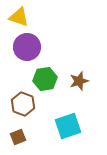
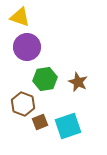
yellow triangle: moved 1 px right
brown star: moved 1 px left, 1 px down; rotated 30 degrees counterclockwise
brown square: moved 22 px right, 15 px up
